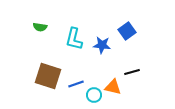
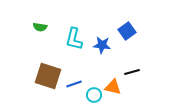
blue line: moved 2 px left
